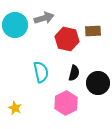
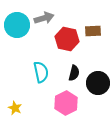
cyan circle: moved 2 px right
